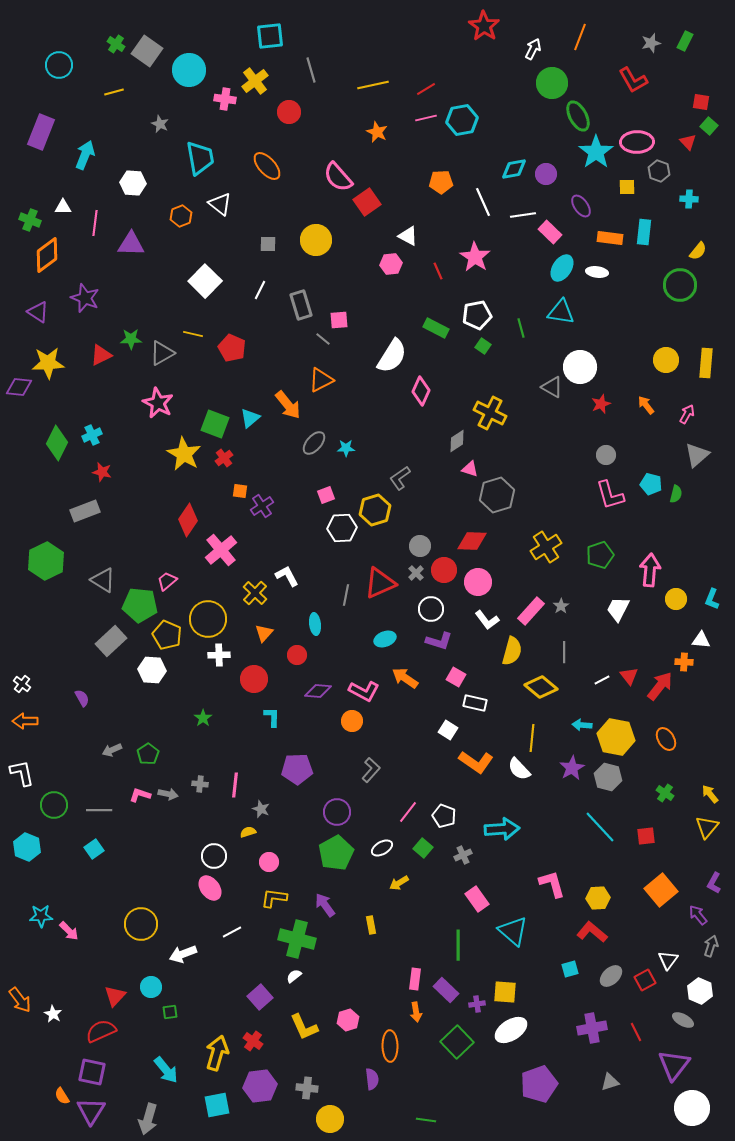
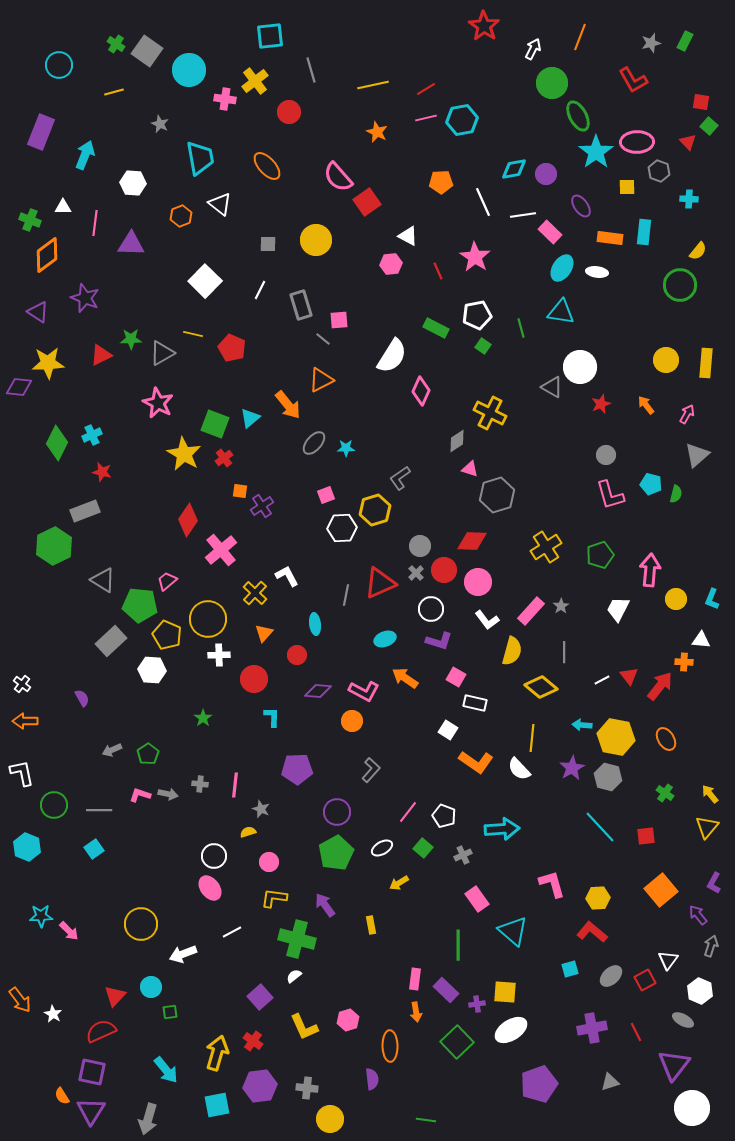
green hexagon at (46, 561): moved 8 px right, 15 px up
